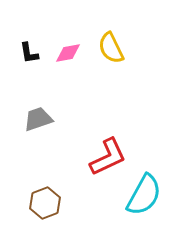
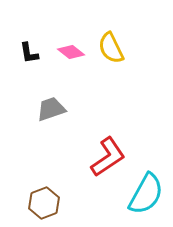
pink diamond: moved 3 px right, 1 px up; rotated 48 degrees clockwise
gray trapezoid: moved 13 px right, 10 px up
red L-shape: rotated 9 degrees counterclockwise
cyan semicircle: moved 2 px right, 1 px up
brown hexagon: moved 1 px left
